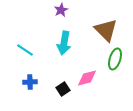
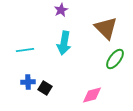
brown triangle: moved 2 px up
cyan line: rotated 42 degrees counterclockwise
green ellipse: rotated 20 degrees clockwise
pink diamond: moved 5 px right, 17 px down
blue cross: moved 2 px left
black square: moved 18 px left, 1 px up; rotated 24 degrees counterclockwise
